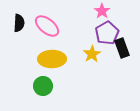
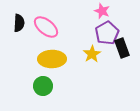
pink star: rotated 14 degrees counterclockwise
pink ellipse: moved 1 px left, 1 px down
